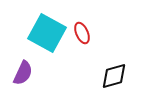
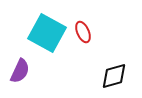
red ellipse: moved 1 px right, 1 px up
purple semicircle: moved 3 px left, 2 px up
